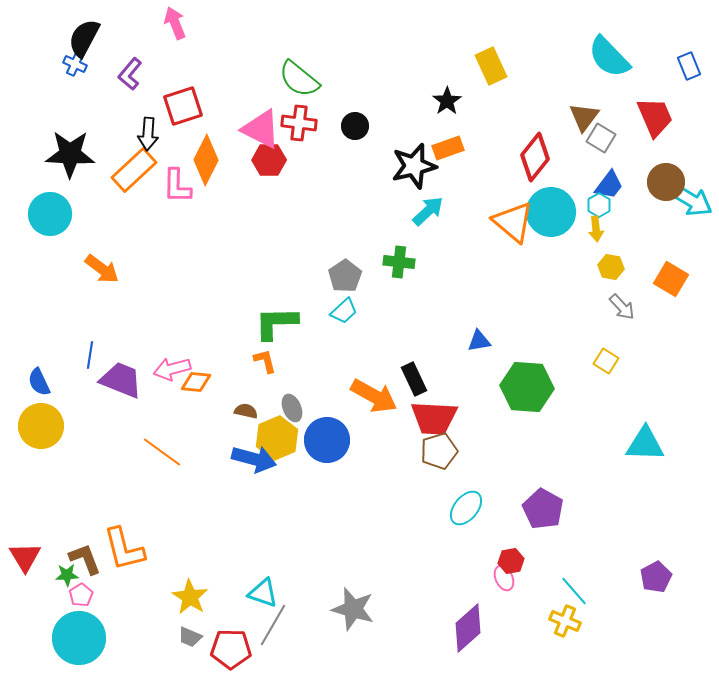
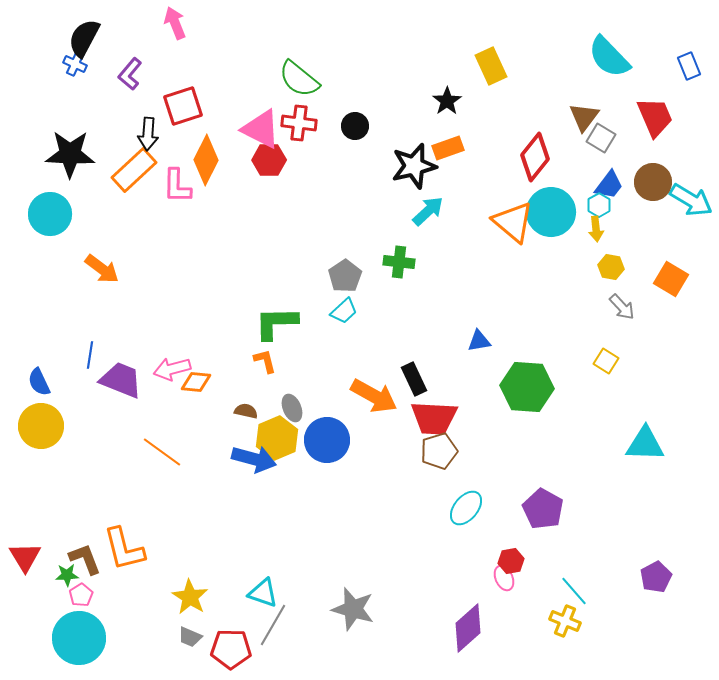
brown circle at (666, 182): moved 13 px left
